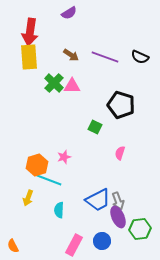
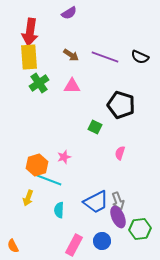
green cross: moved 15 px left; rotated 12 degrees clockwise
blue trapezoid: moved 2 px left, 2 px down
